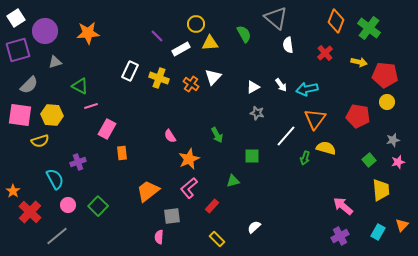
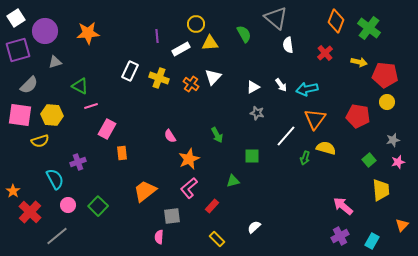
purple line at (157, 36): rotated 40 degrees clockwise
orange trapezoid at (148, 191): moved 3 px left
cyan rectangle at (378, 232): moved 6 px left, 9 px down
